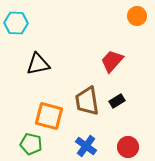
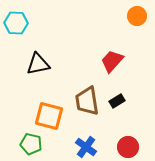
blue cross: moved 1 px down
